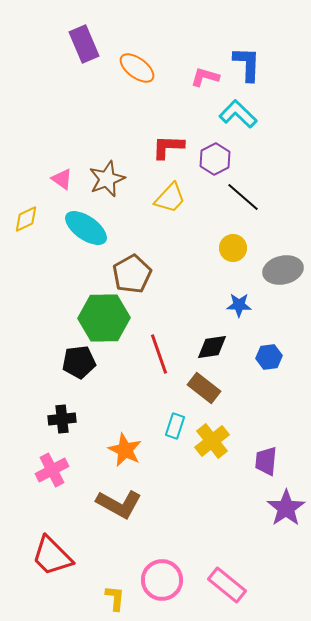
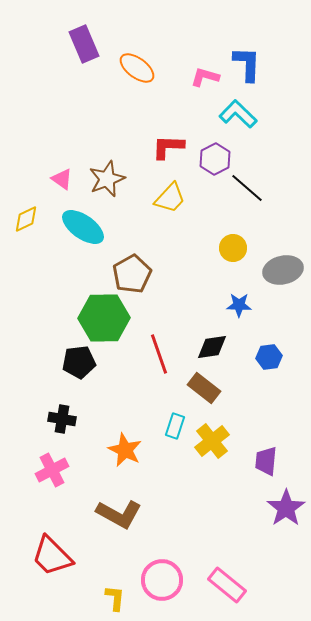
black line: moved 4 px right, 9 px up
cyan ellipse: moved 3 px left, 1 px up
black cross: rotated 16 degrees clockwise
brown L-shape: moved 10 px down
